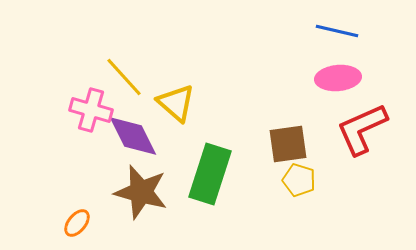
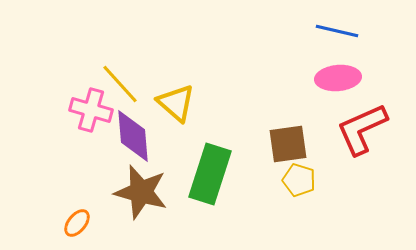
yellow line: moved 4 px left, 7 px down
purple diamond: rotated 22 degrees clockwise
